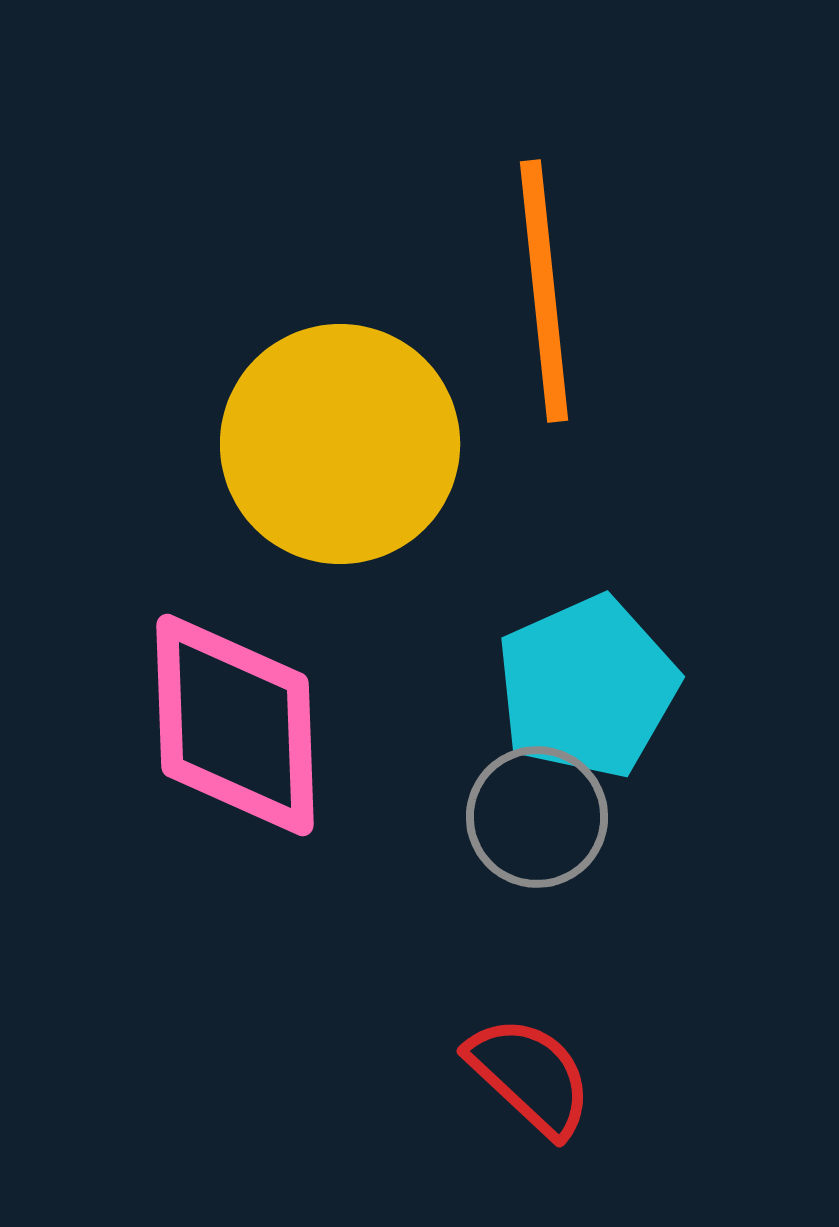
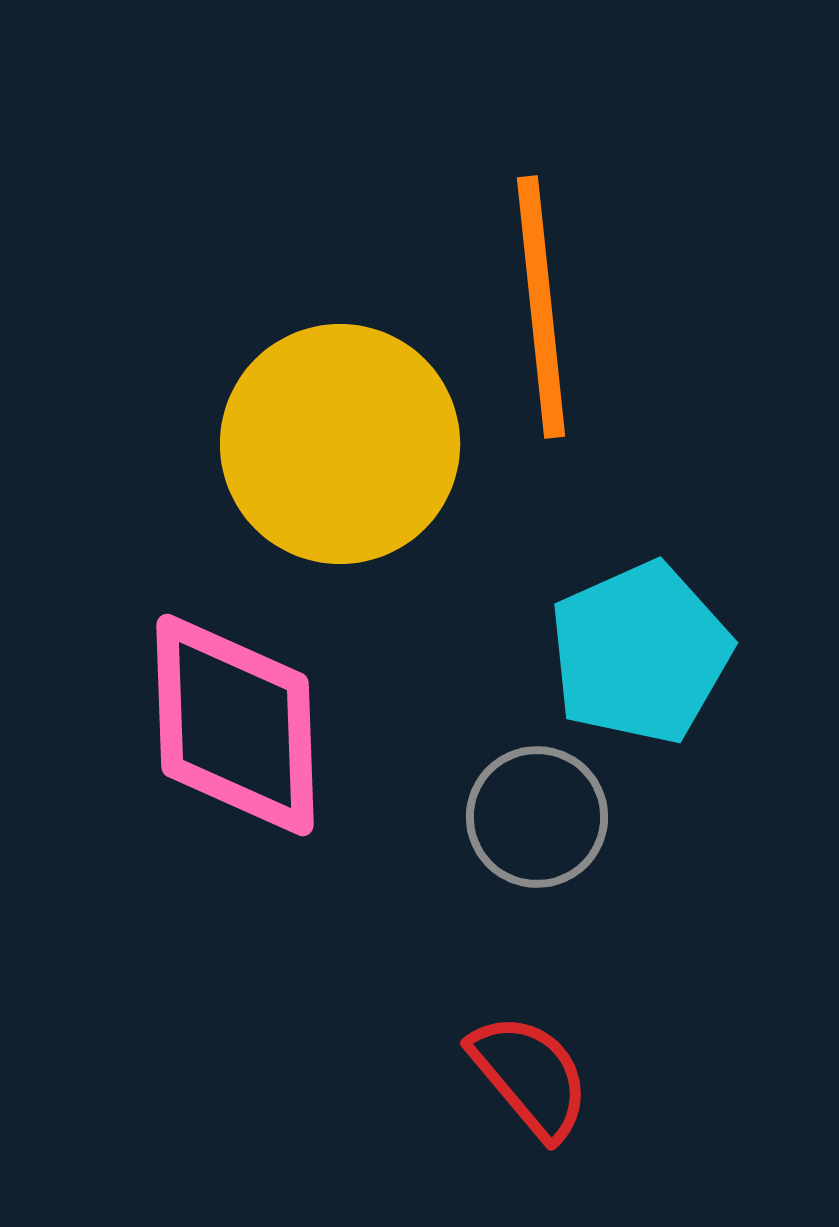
orange line: moved 3 px left, 16 px down
cyan pentagon: moved 53 px right, 34 px up
red semicircle: rotated 7 degrees clockwise
